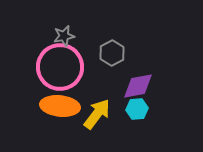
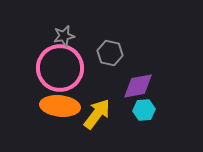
gray hexagon: moved 2 px left; rotated 20 degrees counterclockwise
pink circle: moved 1 px down
cyan hexagon: moved 7 px right, 1 px down
